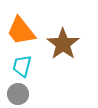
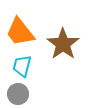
orange trapezoid: moved 1 px left, 1 px down
